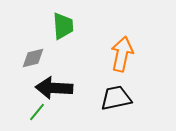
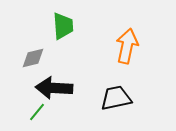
orange arrow: moved 5 px right, 8 px up
